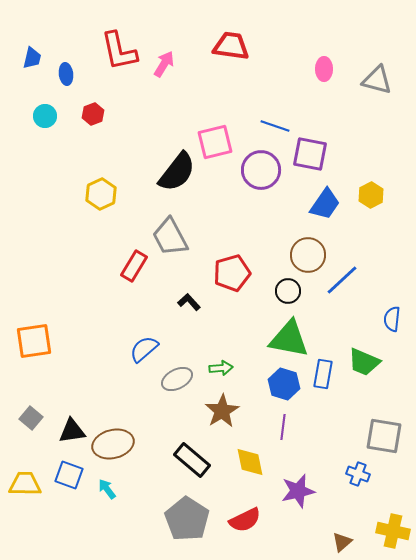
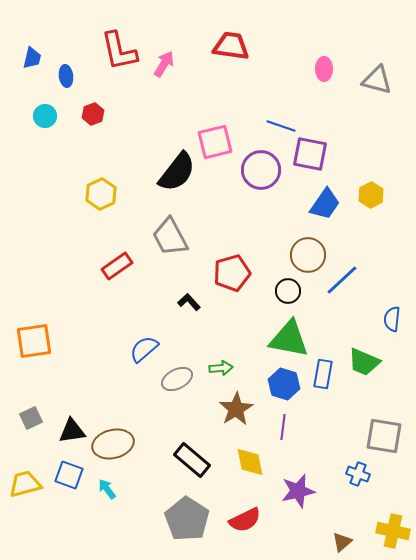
blue ellipse at (66, 74): moved 2 px down
blue line at (275, 126): moved 6 px right
red rectangle at (134, 266): moved 17 px left; rotated 24 degrees clockwise
brown star at (222, 411): moved 14 px right, 2 px up
gray square at (31, 418): rotated 25 degrees clockwise
yellow trapezoid at (25, 484): rotated 16 degrees counterclockwise
